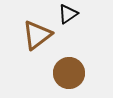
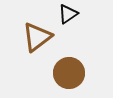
brown triangle: moved 2 px down
